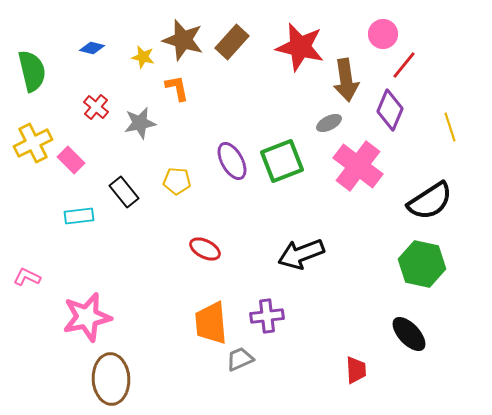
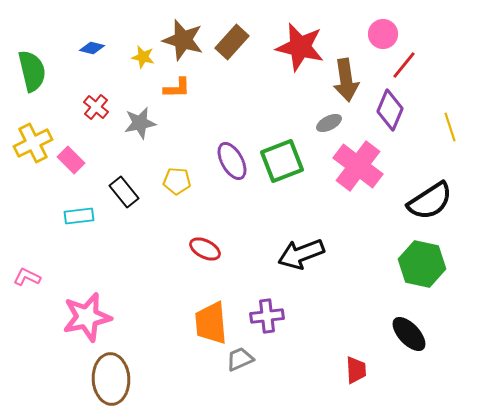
orange L-shape: rotated 100 degrees clockwise
